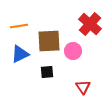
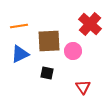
black square: moved 1 px down; rotated 16 degrees clockwise
